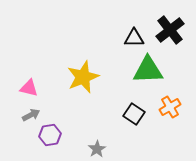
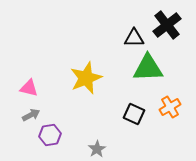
black cross: moved 3 px left, 5 px up
green triangle: moved 2 px up
yellow star: moved 3 px right, 1 px down
black square: rotated 10 degrees counterclockwise
